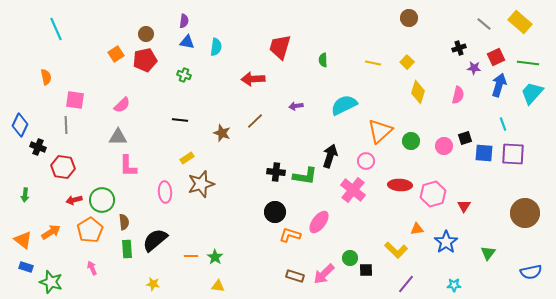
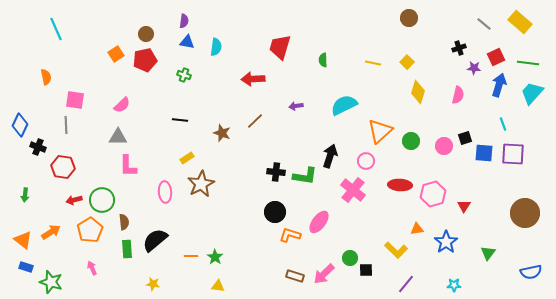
brown star at (201, 184): rotated 12 degrees counterclockwise
